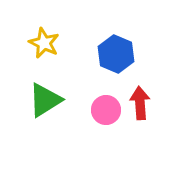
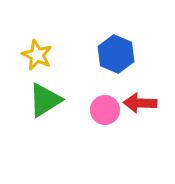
yellow star: moved 7 px left, 12 px down
red arrow: rotated 84 degrees counterclockwise
pink circle: moved 1 px left
